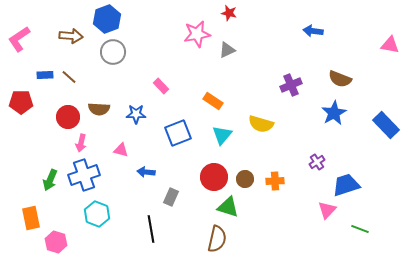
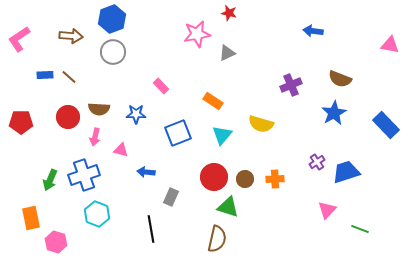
blue hexagon at (107, 19): moved 5 px right
gray triangle at (227, 50): moved 3 px down
red pentagon at (21, 102): moved 20 px down
pink arrow at (81, 143): moved 14 px right, 6 px up
orange cross at (275, 181): moved 2 px up
blue trapezoid at (346, 185): moved 13 px up
